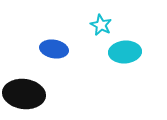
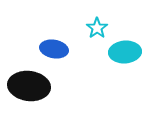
cyan star: moved 4 px left, 3 px down; rotated 10 degrees clockwise
black ellipse: moved 5 px right, 8 px up
